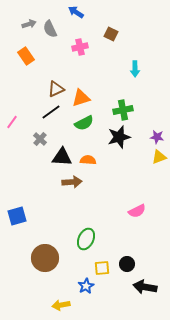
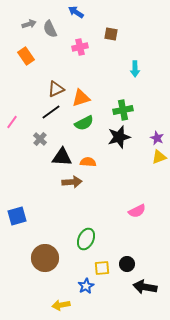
brown square: rotated 16 degrees counterclockwise
purple star: moved 1 px down; rotated 16 degrees clockwise
orange semicircle: moved 2 px down
